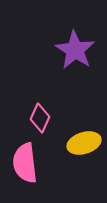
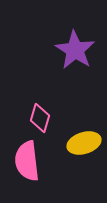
pink diamond: rotated 8 degrees counterclockwise
pink semicircle: moved 2 px right, 2 px up
